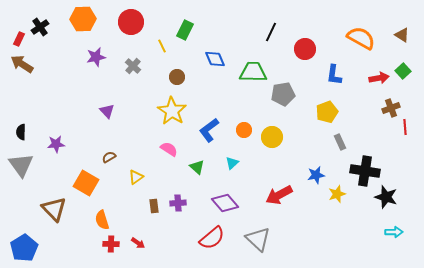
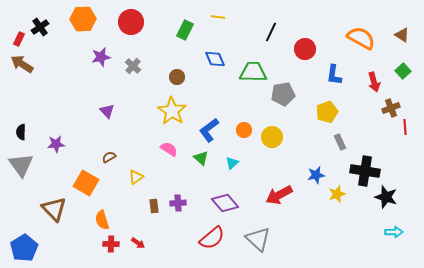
yellow line at (162, 46): moved 56 px right, 29 px up; rotated 56 degrees counterclockwise
purple star at (96, 57): moved 5 px right
red arrow at (379, 78): moved 5 px left, 4 px down; rotated 84 degrees clockwise
green triangle at (197, 167): moved 4 px right, 9 px up
